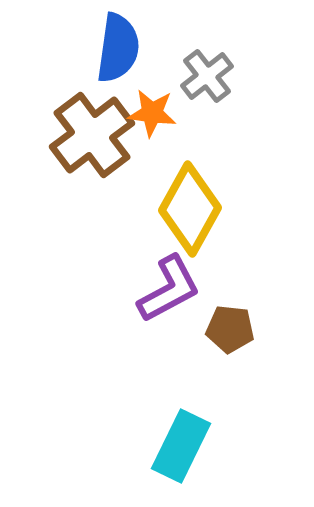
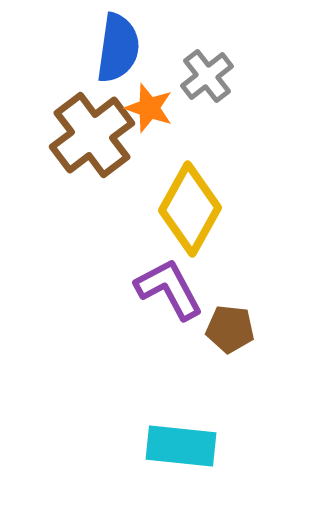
orange star: moved 3 px left, 5 px up; rotated 12 degrees clockwise
purple L-shape: rotated 90 degrees counterclockwise
cyan rectangle: rotated 70 degrees clockwise
